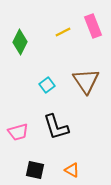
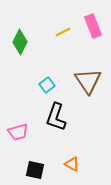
brown triangle: moved 2 px right
black L-shape: moved 10 px up; rotated 36 degrees clockwise
orange triangle: moved 6 px up
